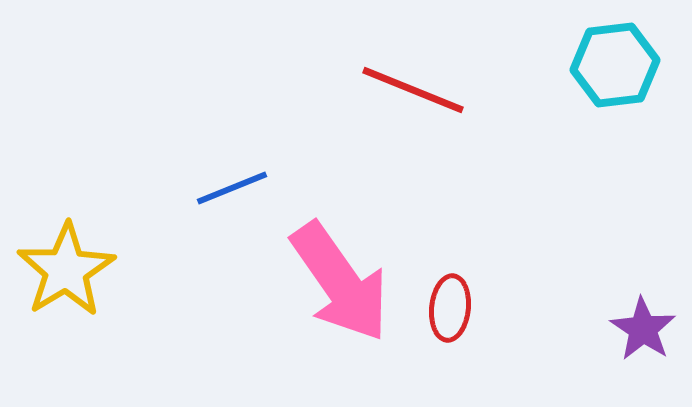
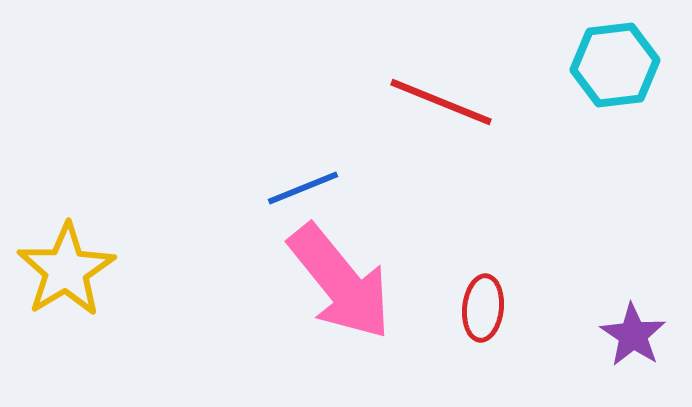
red line: moved 28 px right, 12 px down
blue line: moved 71 px right
pink arrow: rotated 4 degrees counterclockwise
red ellipse: moved 33 px right
purple star: moved 10 px left, 6 px down
